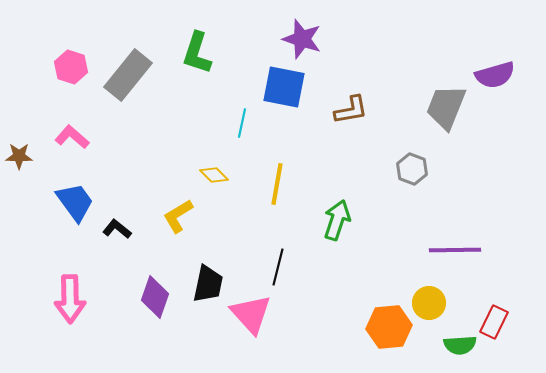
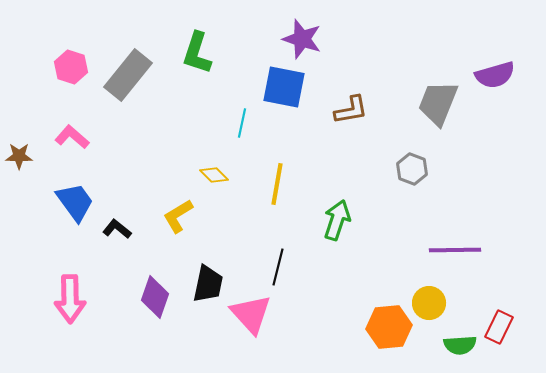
gray trapezoid: moved 8 px left, 4 px up
red rectangle: moved 5 px right, 5 px down
